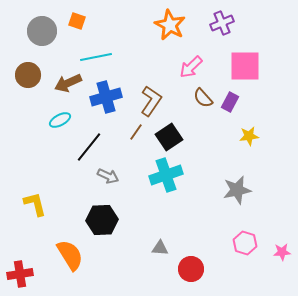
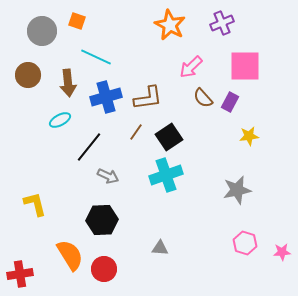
cyan line: rotated 36 degrees clockwise
brown arrow: rotated 72 degrees counterclockwise
brown L-shape: moved 3 px left, 3 px up; rotated 48 degrees clockwise
red circle: moved 87 px left
